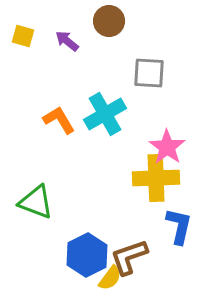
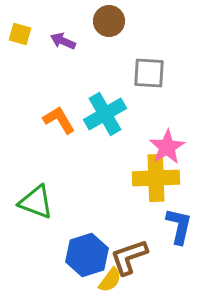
yellow square: moved 3 px left, 2 px up
purple arrow: moved 4 px left; rotated 15 degrees counterclockwise
pink star: rotated 6 degrees clockwise
blue hexagon: rotated 9 degrees clockwise
yellow semicircle: moved 2 px down
